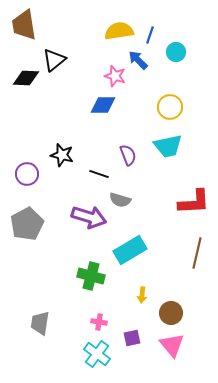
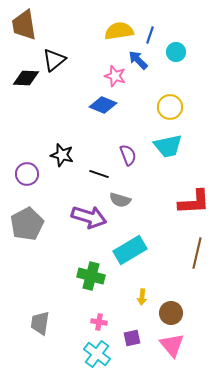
blue diamond: rotated 24 degrees clockwise
yellow arrow: moved 2 px down
